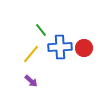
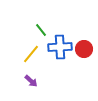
red circle: moved 1 px down
